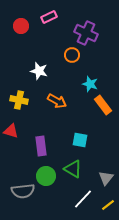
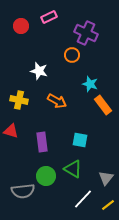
purple rectangle: moved 1 px right, 4 px up
